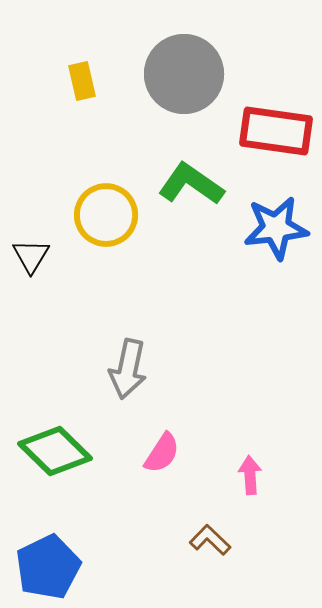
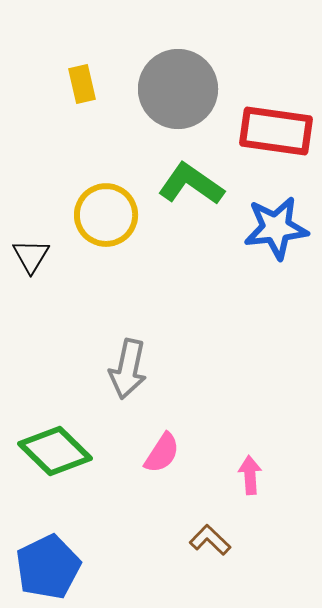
gray circle: moved 6 px left, 15 px down
yellow rectangle: moved 3 px down
